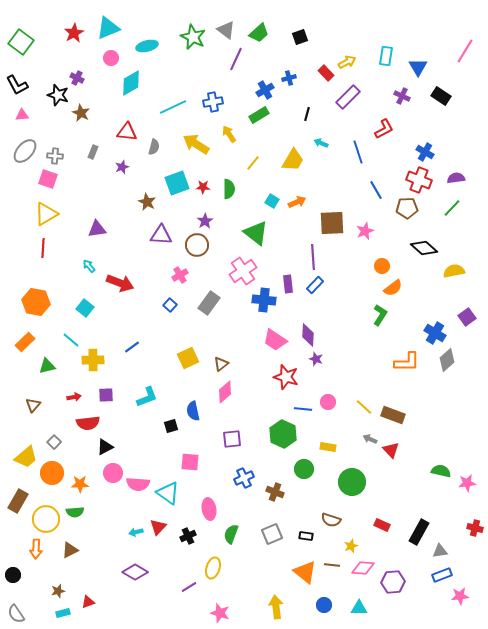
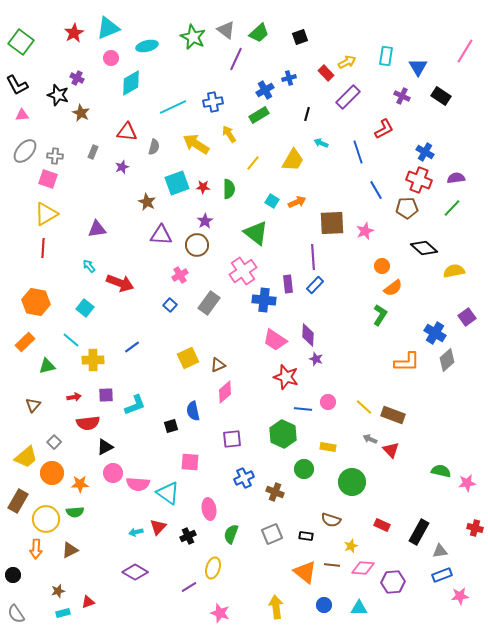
brown triangle at (221, 364): moved 3 px left, 1 px down; rotated 14 degrees clockwise
cyan L-shape at (147, 397): moved 12 px left, 8 px down
